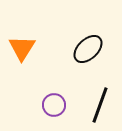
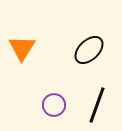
black ellipse: moved 1 px right, 1 px down
black line: moved 3 px left
